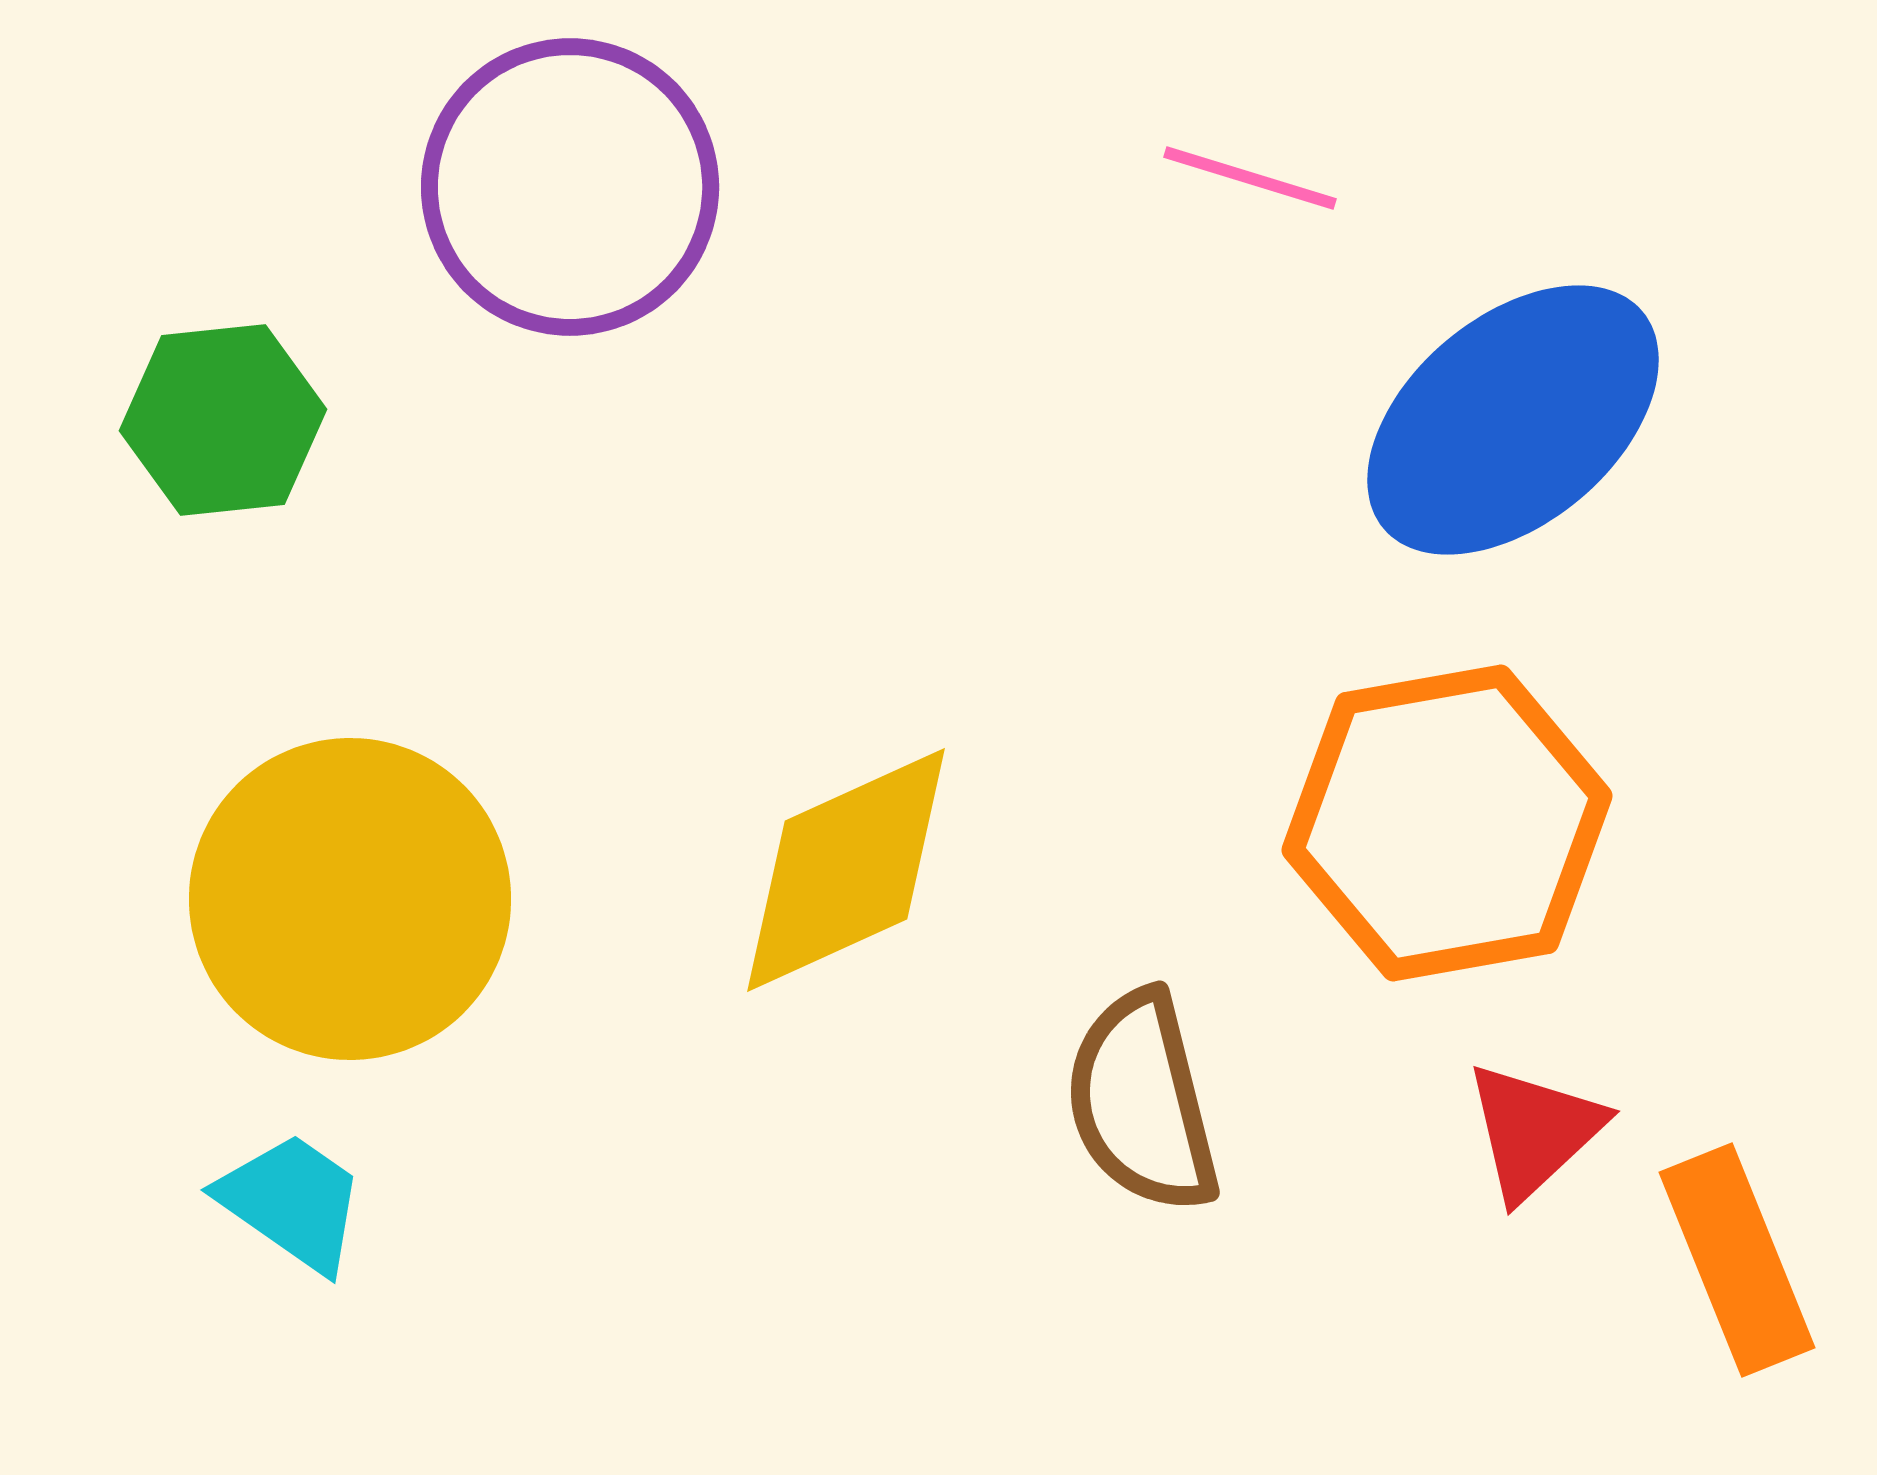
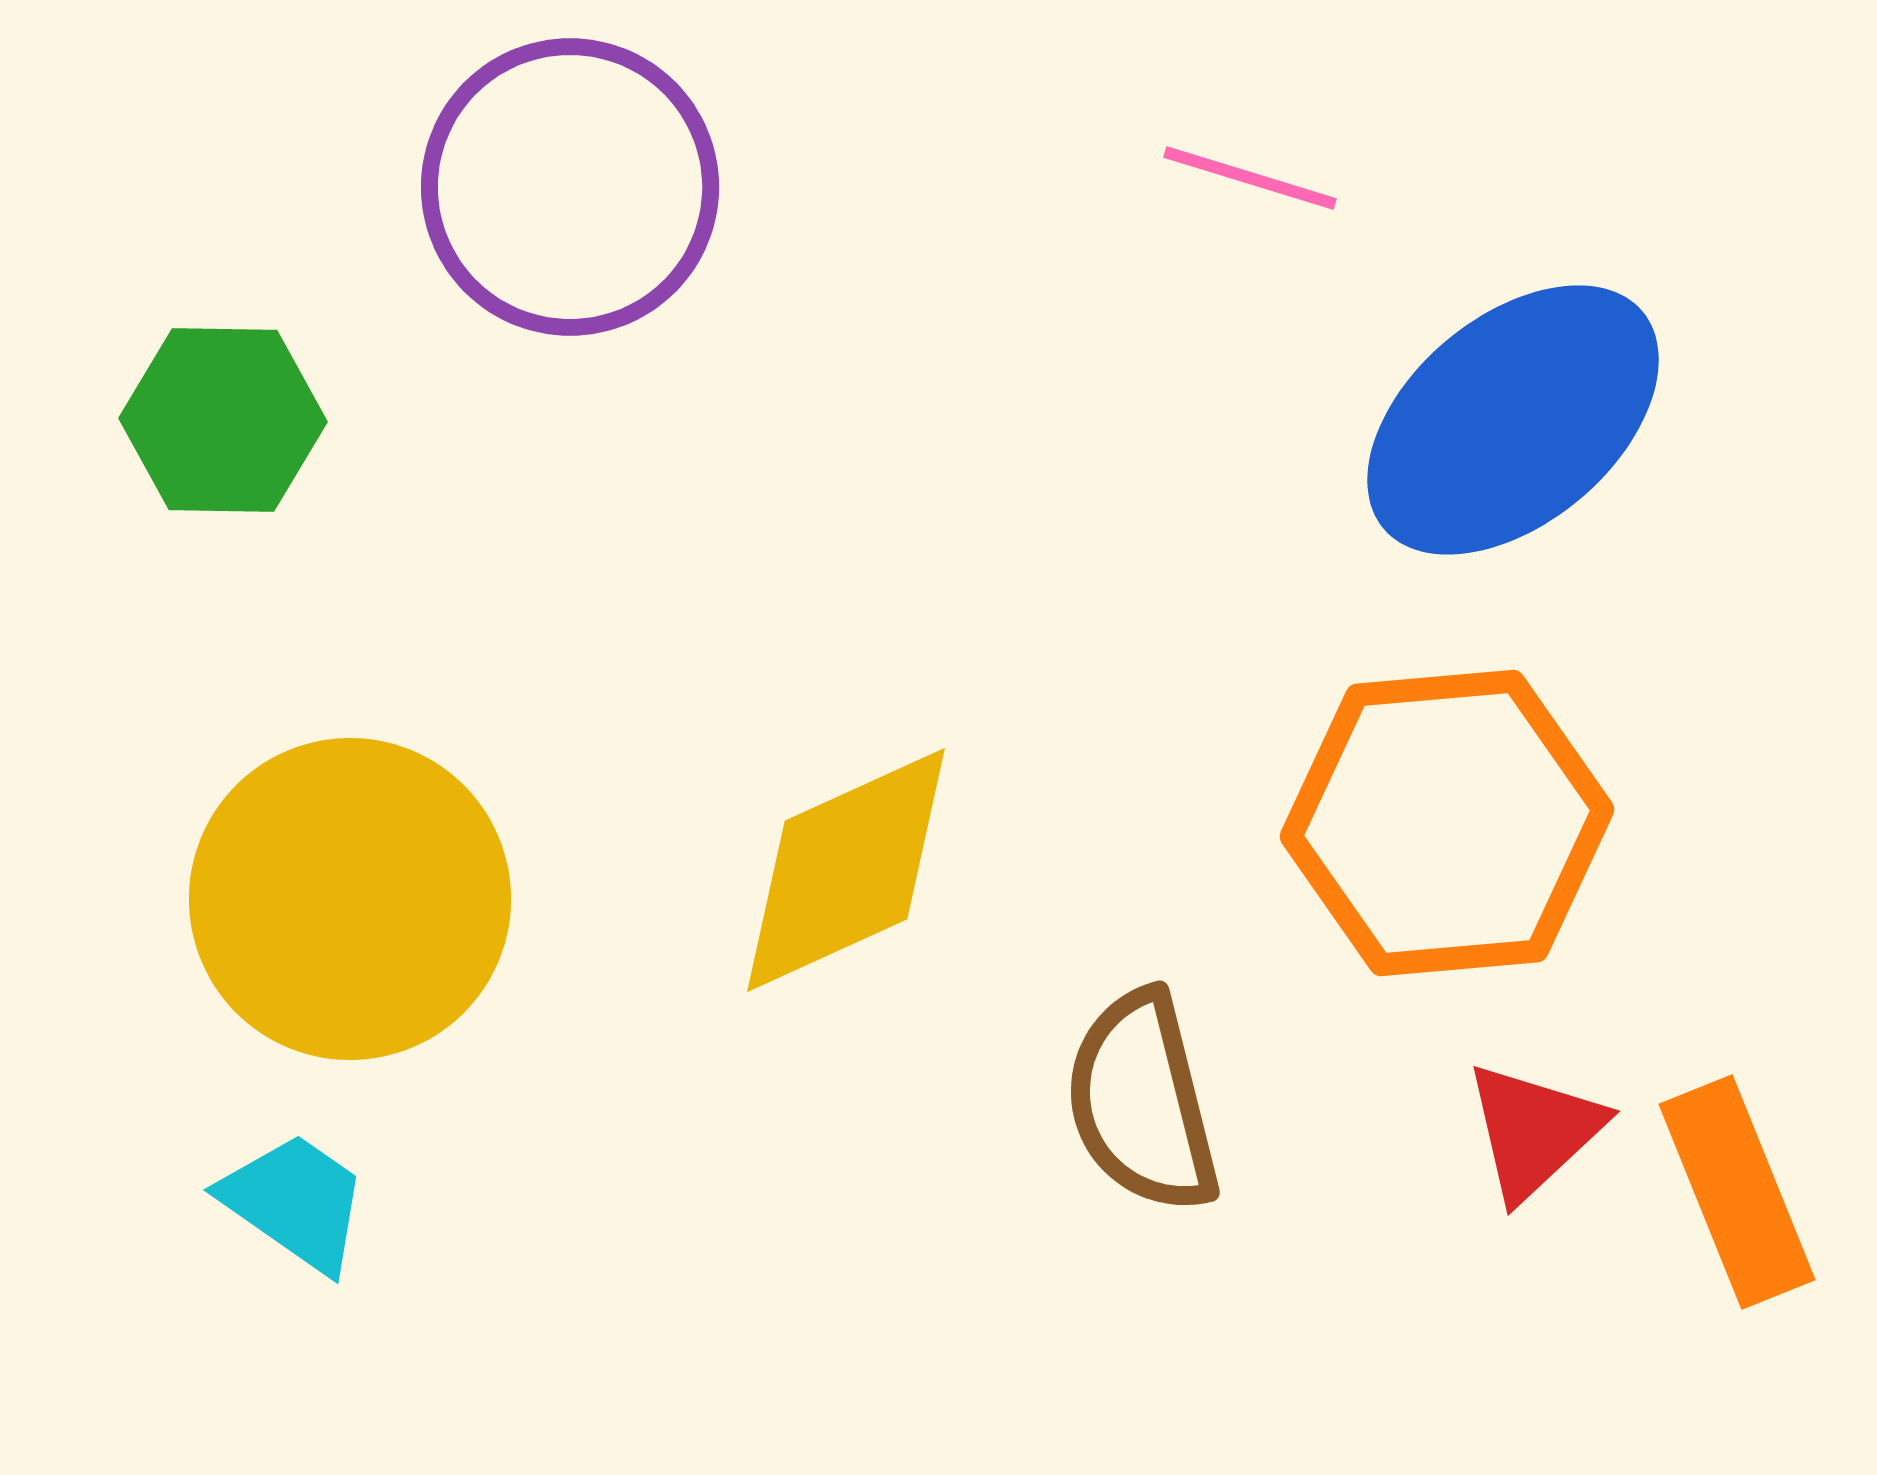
green hexagon: rotated 7 degrees clockwise
orange hexagon: rotated 5 degrees clockwise
cyan trapezoid: moved 3 px right
orange rectangle: moved 68 px up
